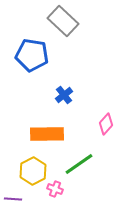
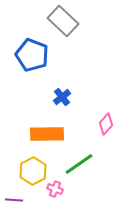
blue pentagon: rotated 12 degrees clockwise
blue cross: moved 2 px left, 2 px down
purple line: moved 1 px right, 1 px down
